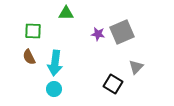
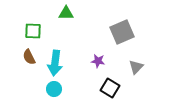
purple star: moved 27 px down
black square: moved 3 px left, 4 px down
